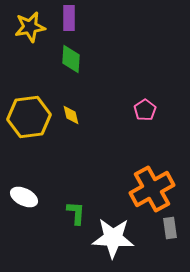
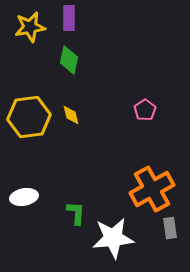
green diamond: moved 2 px left, 1 px down; rotated 8 degrees clockwise
white ellipse: rotated 36 degrees counterclockwise
white star: rotated 9 degrees counterclockwise
